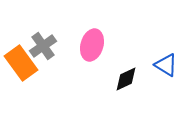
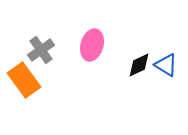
gray cross: moved 2 px left, 4 px down
orange rectangle: moved 3 px right, 17 px down
black diamond: moved 13 px right, 14 px up
